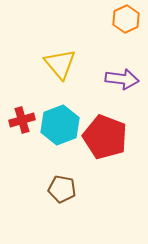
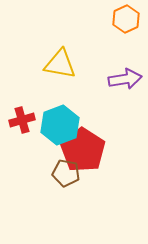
yellow triangle: rotated 40 degrees counterclockwise
purple arrow: moved 3 px right; rotated 16 degrees counterclockwise
red pentagon: moved 22 px left, 13 px down; rotated 12 degrees clockwise
brown pentagon: moved 4 px right, 16 px up
